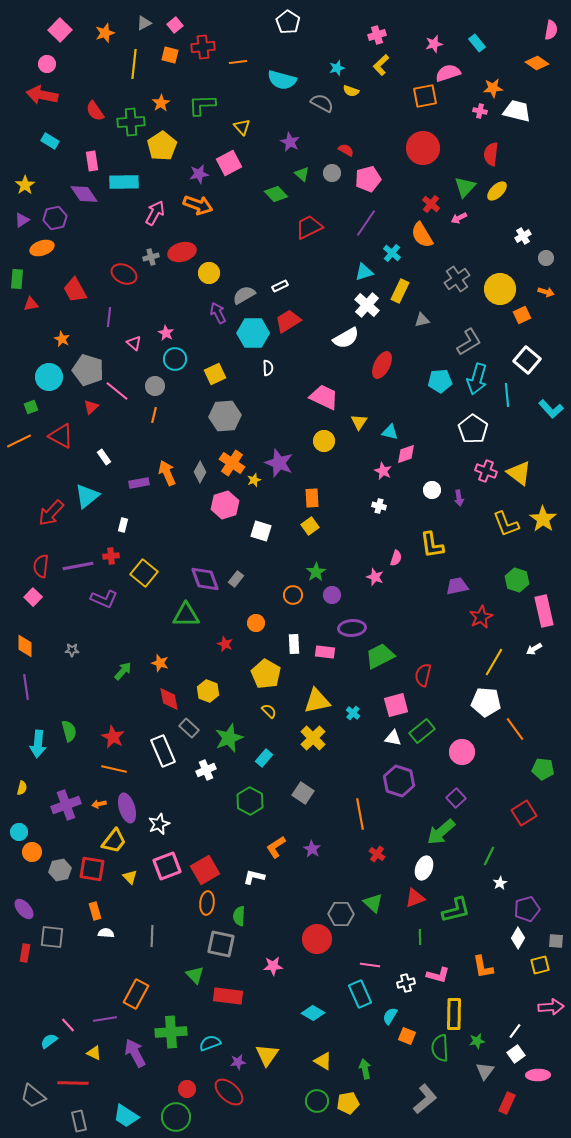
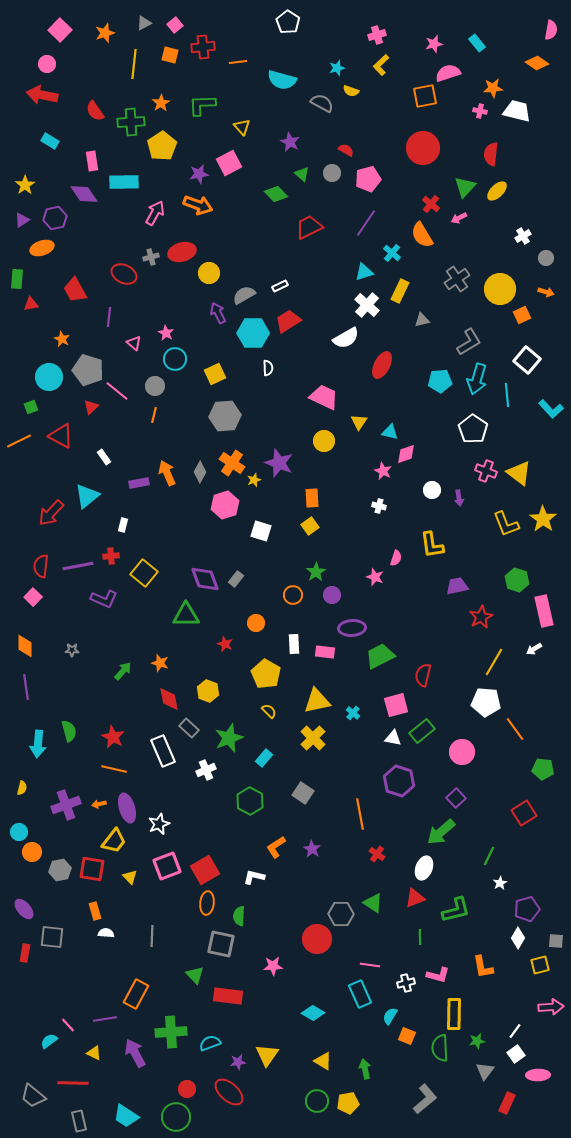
green triangle at (373, 903): rotated 10 degrees counterclockwise
